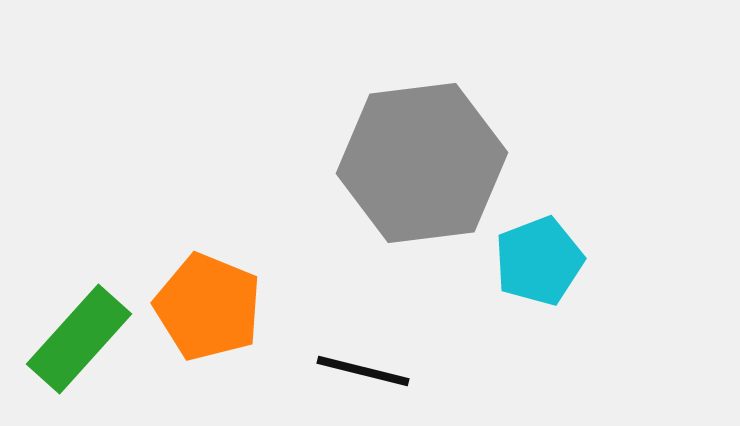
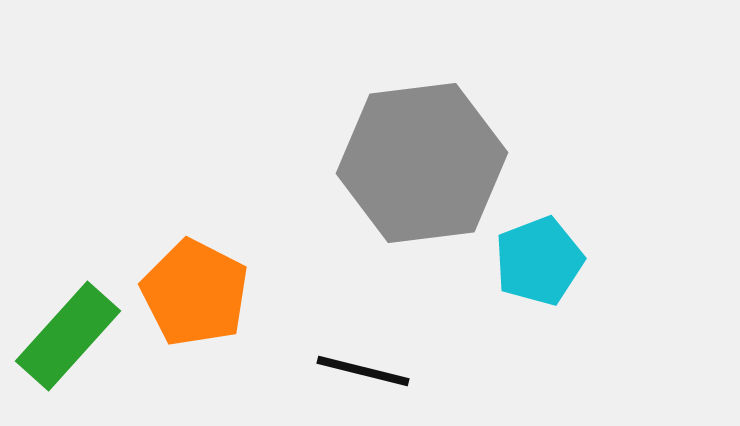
orange pentagon: moved 13 px left, 14 px up; rotated 5 degrees clockwise
green rectangle: moved 11 px left, 3 px up
